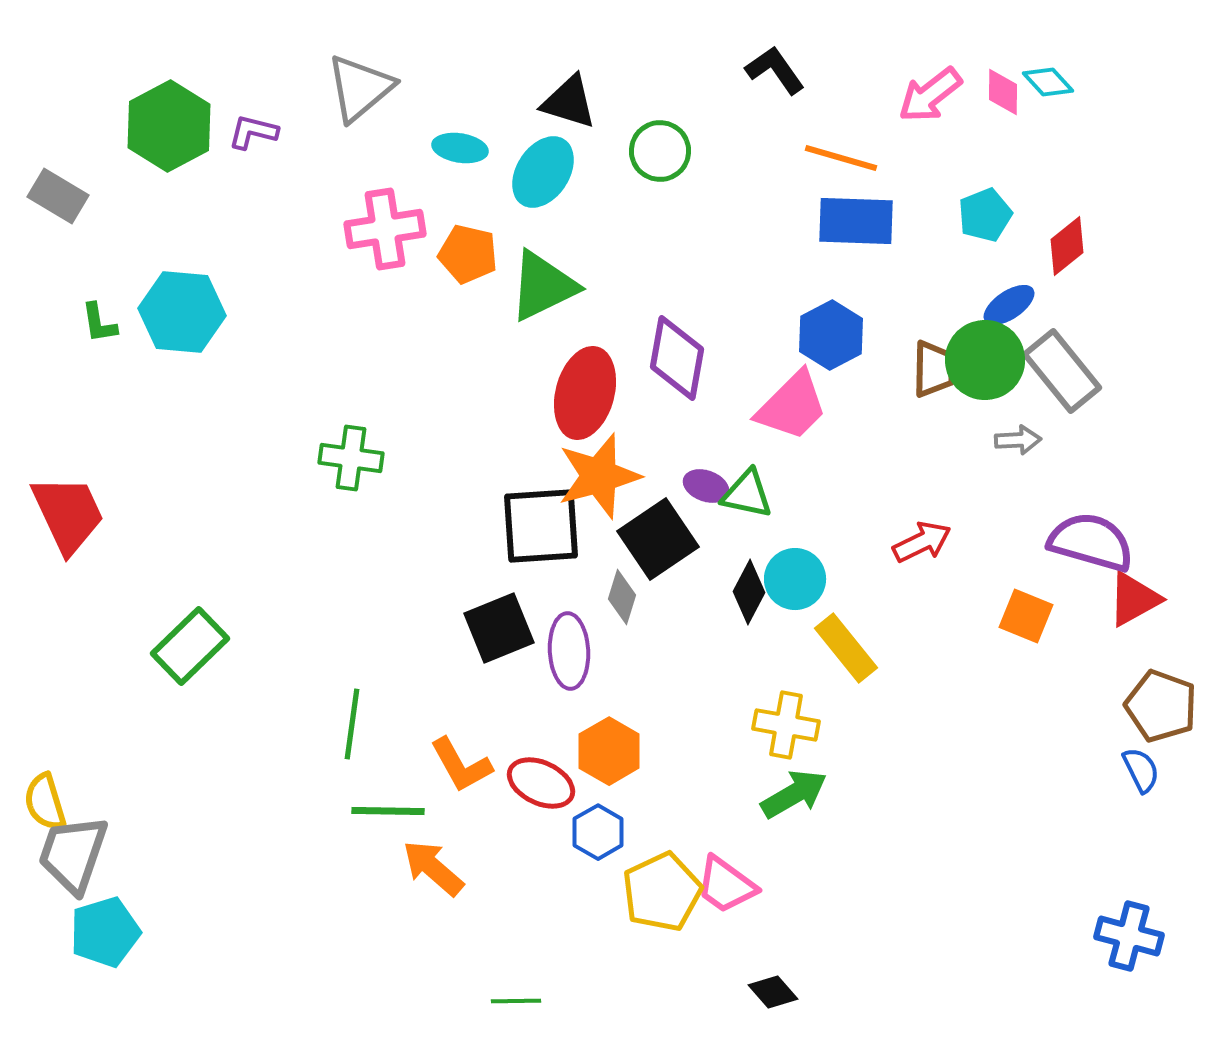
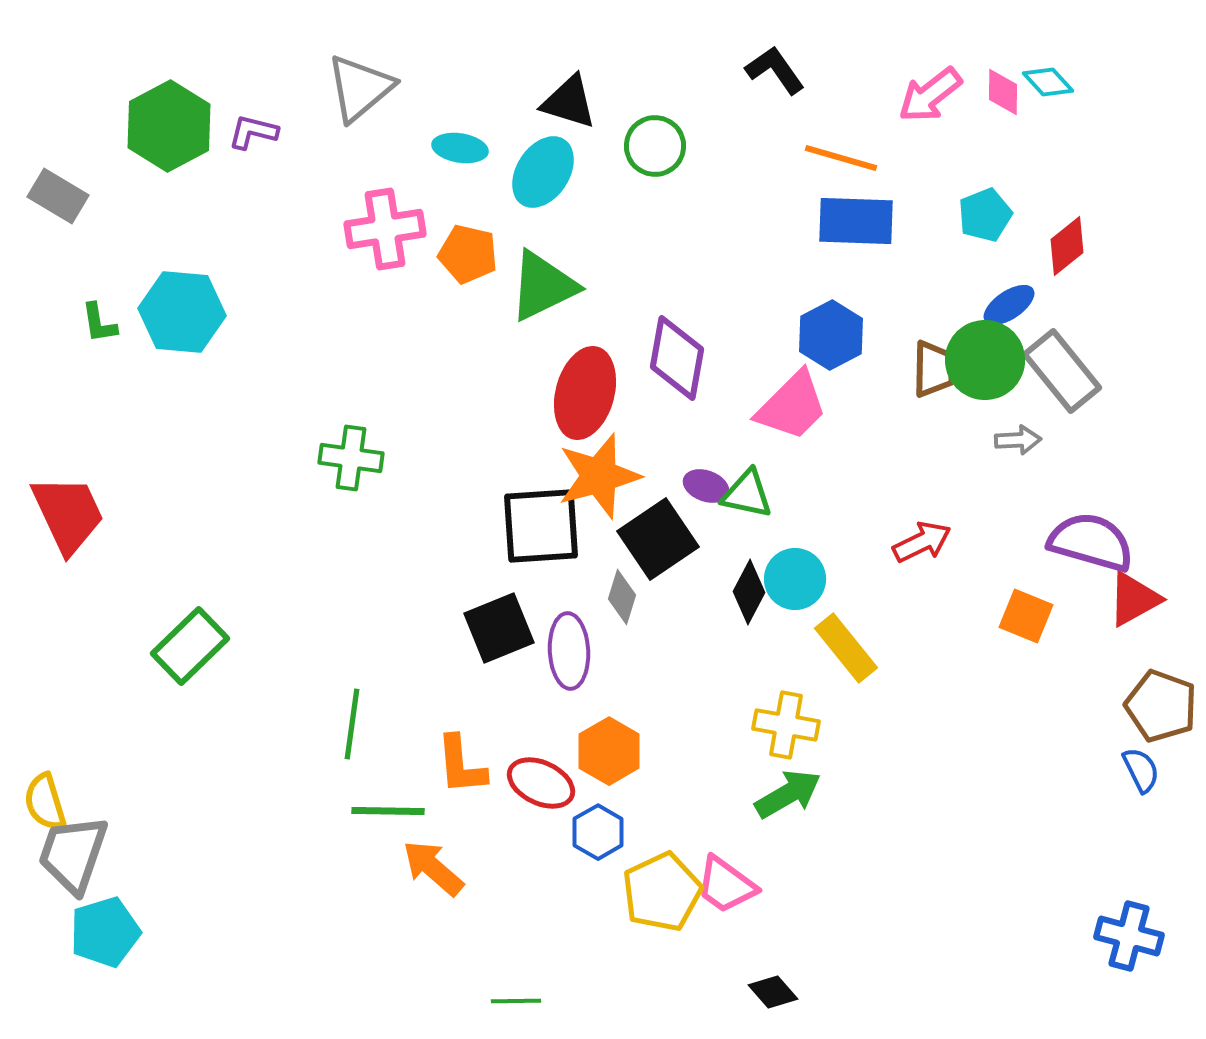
green circle at (660, 151): moved 5 px left, 5 px up
orange L-shape at (461, 765): rotated 24 degrees clockwise
green arrow at (794, 794): moved 6 px left
